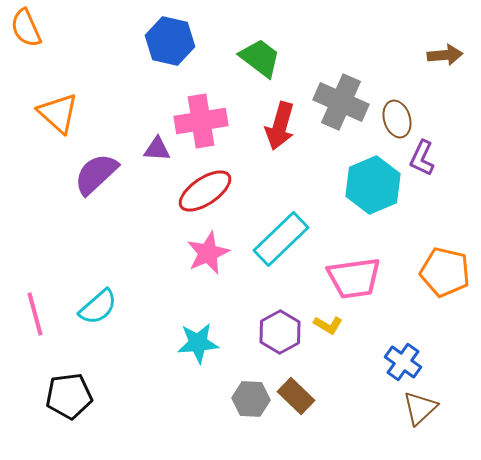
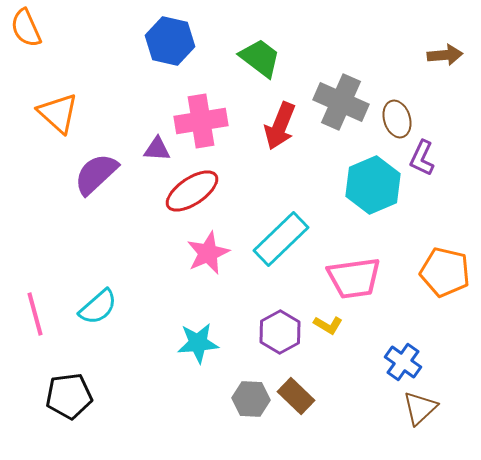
red arrow: rotated 6 degrees clockwise
red ellipse: moved 13 px left
